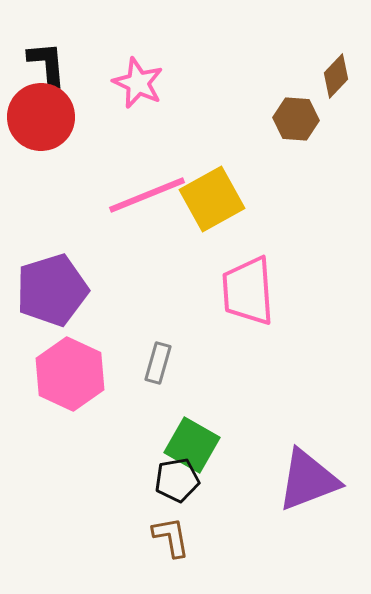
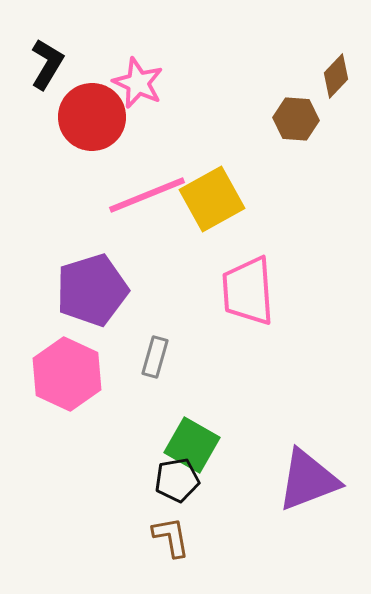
black L-shape: rotated 36 degrees clockwise
red circle: moved 51 px right
purple pentagon: moved 40 px right
gray rectangle: moved 3 px left, 6 px up
pink hexagon: moved 3 px left
